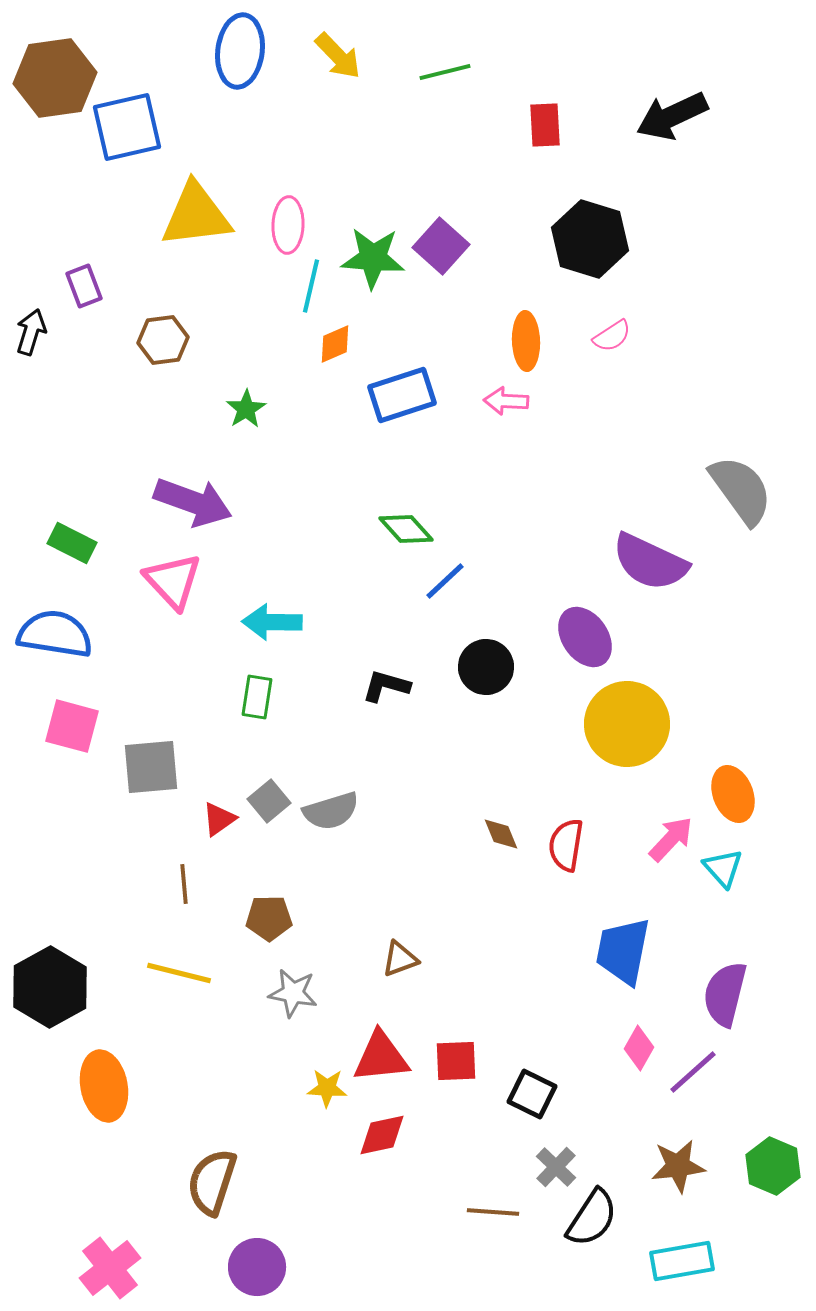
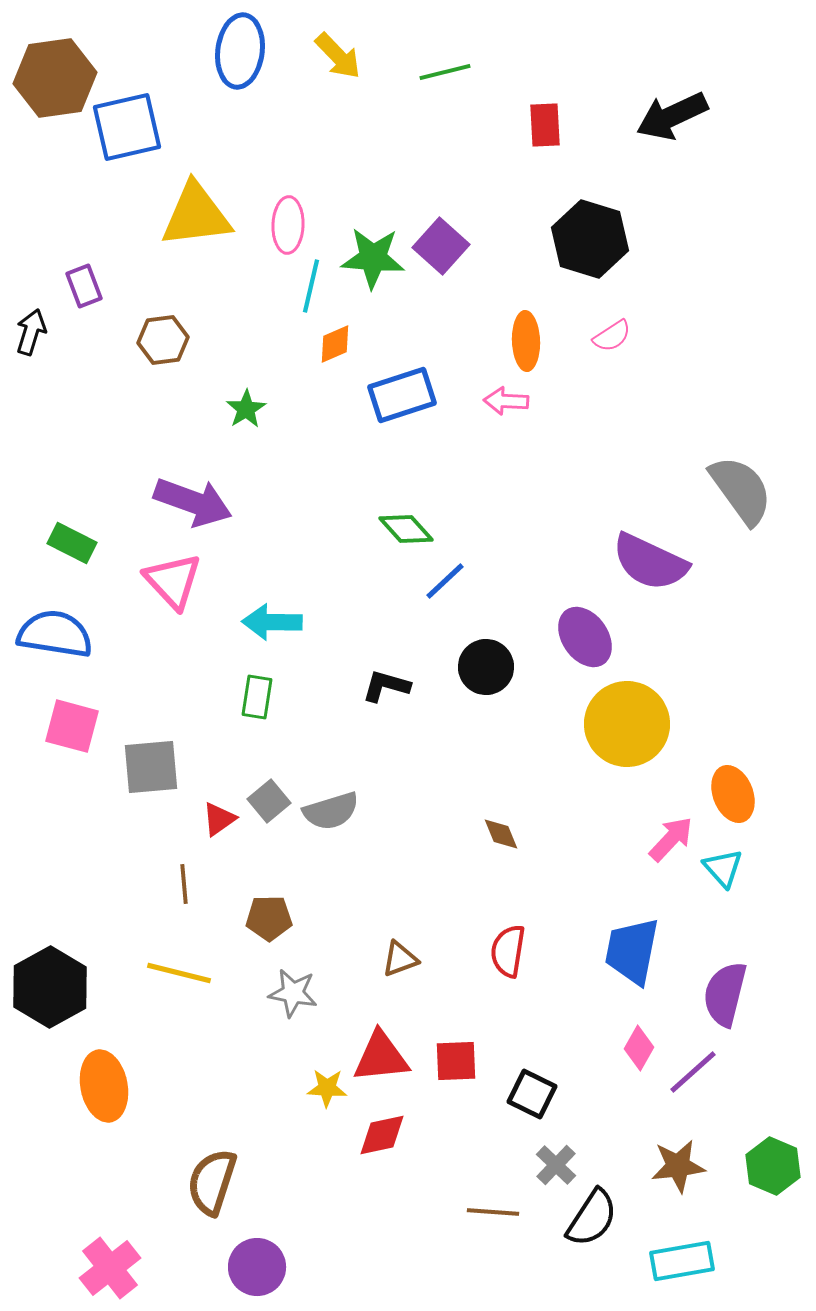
red semicircle at (566, 845): moved 58 px left, 106 px down
blue trapezoid at (623, 951): moved 9 px right
gray cross at (556, 1167): moved 2 px up
